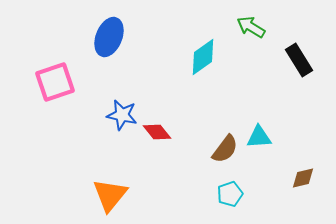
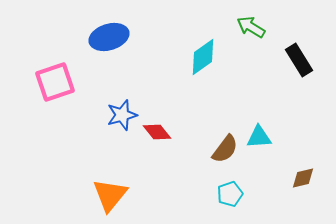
blue ellipse: rotated 51 degrees clockwise
blue star: rotated 28 degrees counterclockwise
